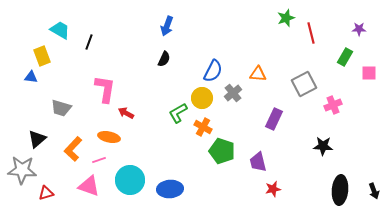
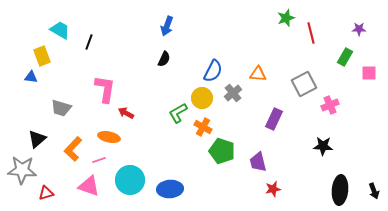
pink cross: moved 3 px left
